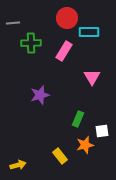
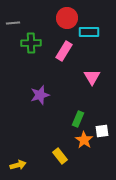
orange star: moved 1 px left, 5 px up; rotated 24 degrees counterclockwise
